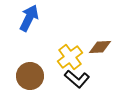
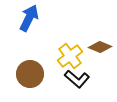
brown diamond: rotated 25 degrees clockwise
yellow cross: moved 1 px up
brown circle: moved 2 px up
